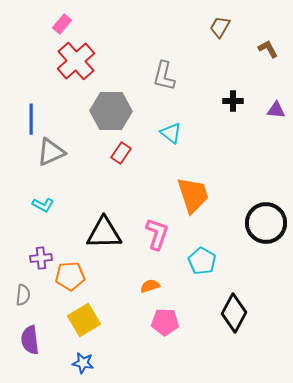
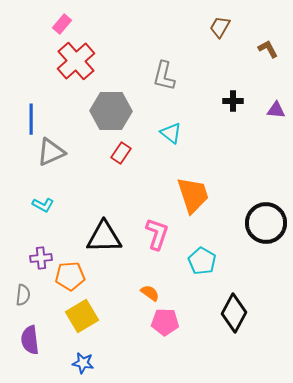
black triangle: moved 4 px down
orange semicircle: moved 7 px down; rotated 54 degrees clockwise
yellow square: moved 2 px left, 4 px up
